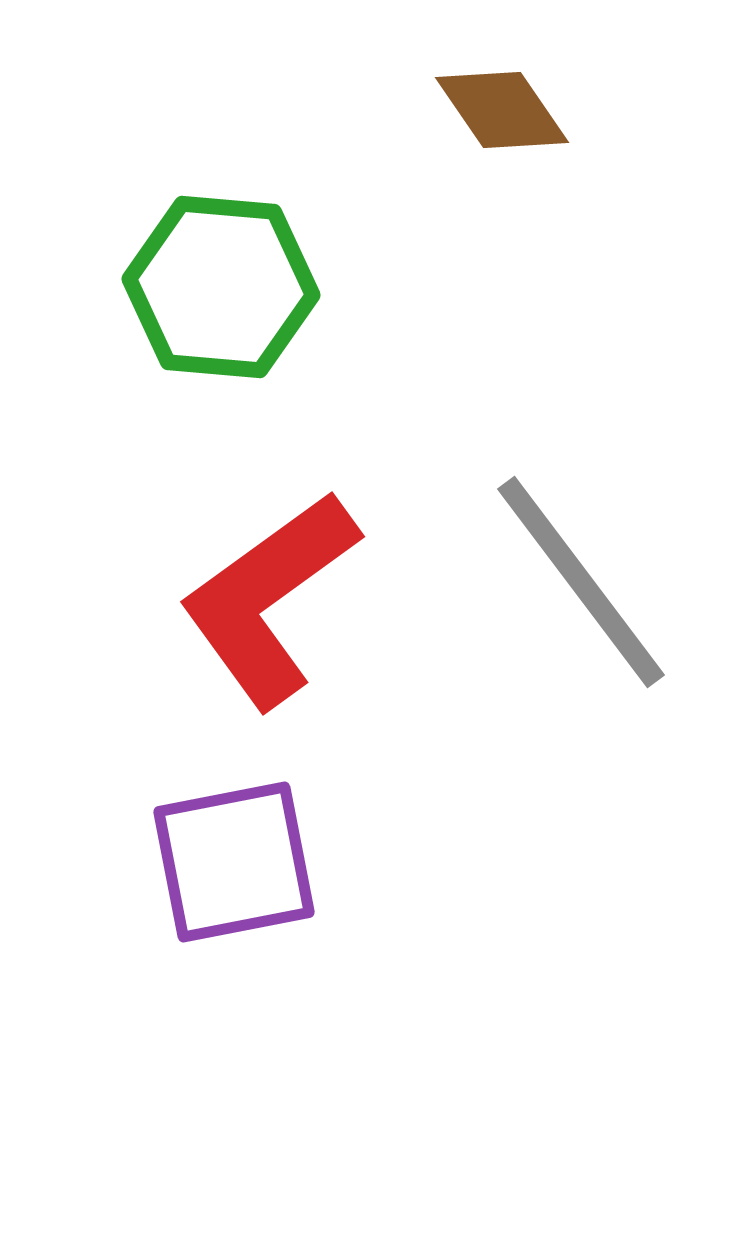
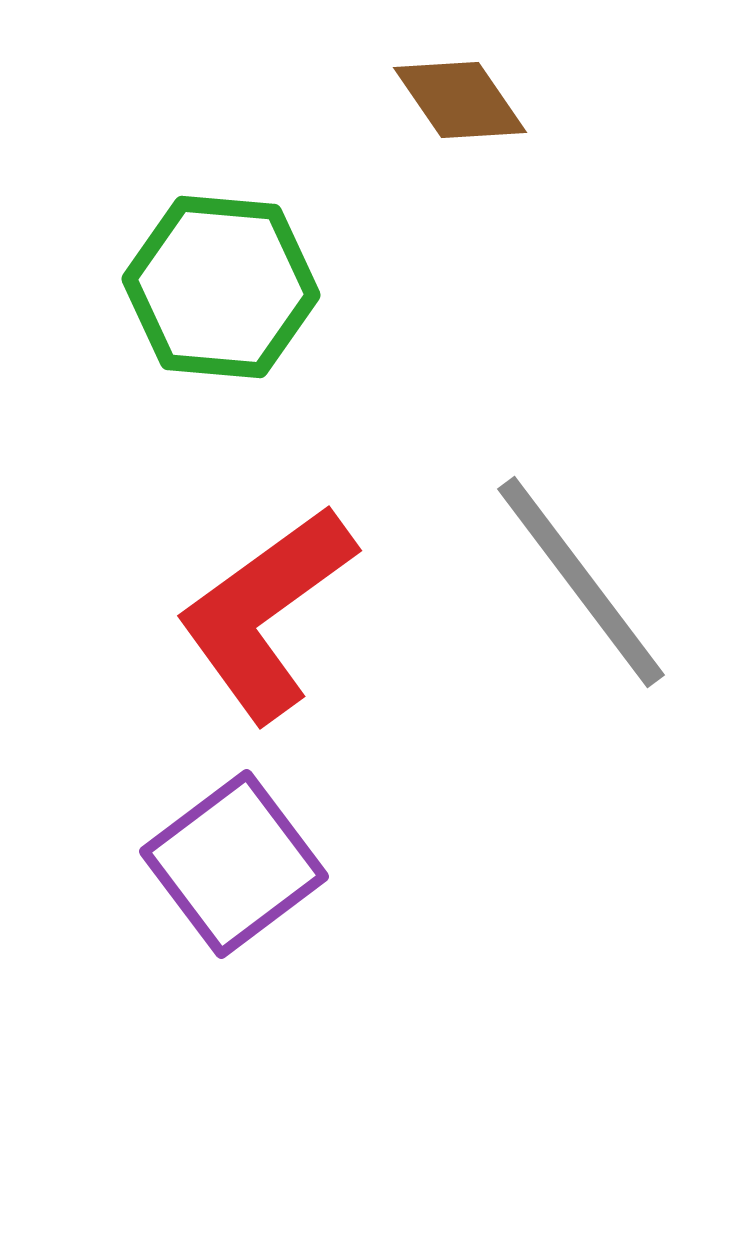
brown diamond: moved 42 px left, 10 px up
red L-shape: moved 3 px left, 14 px down
purple square: moved 2 px down; rotated 26 degrees counterclockwise
